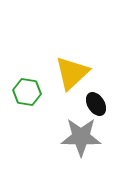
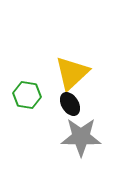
green hexagon: moved 3 px down
black ellipse: moved 26 px left
